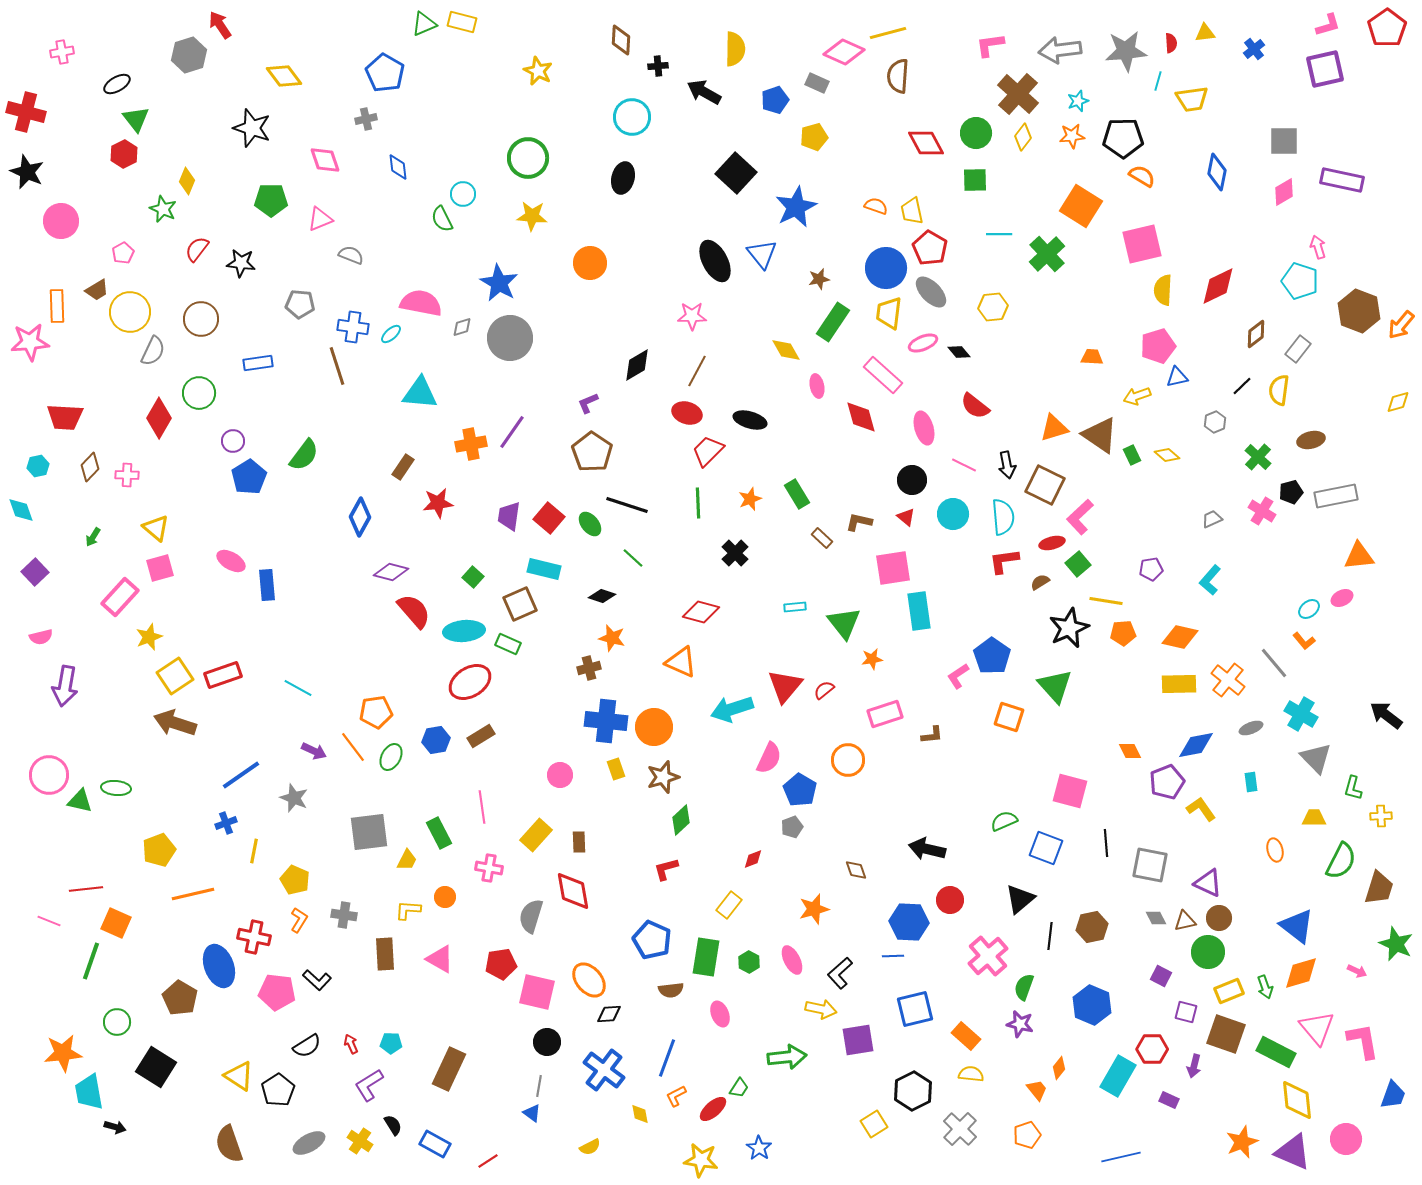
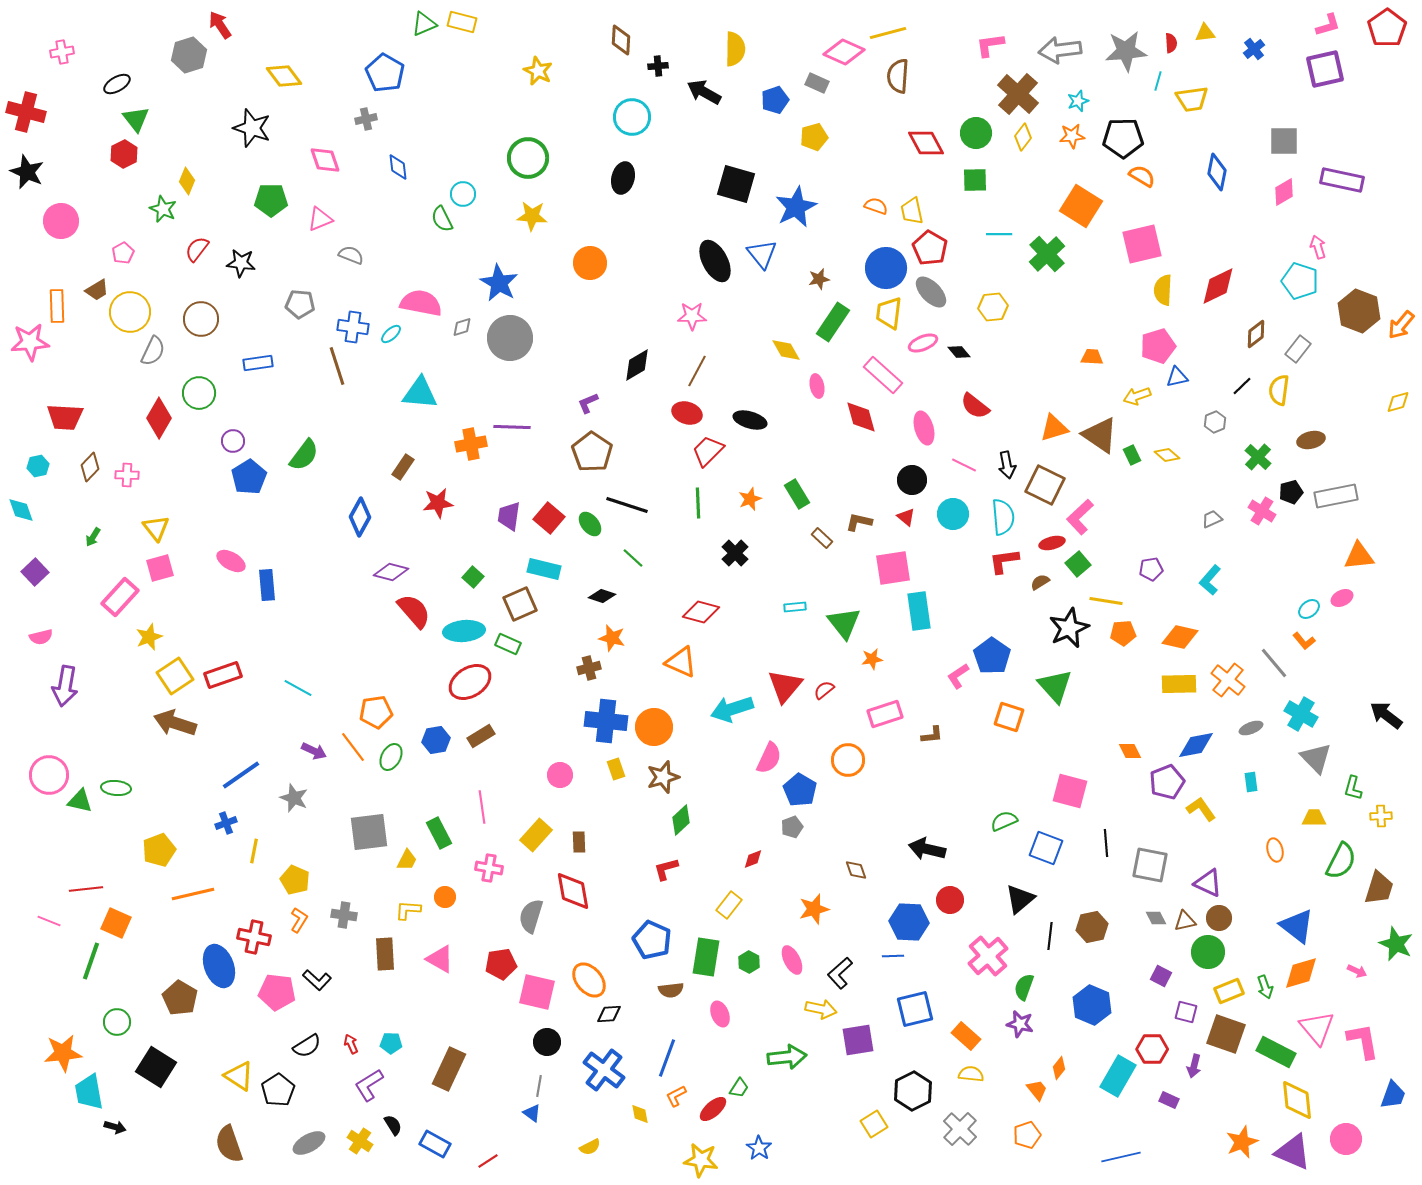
black square at (736, 173): moved 11 px down; rotated 27 degrees counterclockwise
purple line at (512, 432): moved 5 px up; rotated 57 degrees clockwise
yellow triangle at (156, 528): rotated 12 degrees clockwise
